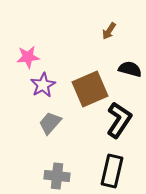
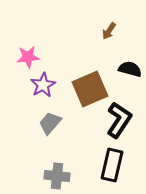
black rectangle: moved 6 px up
